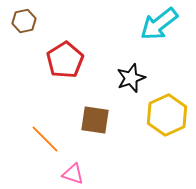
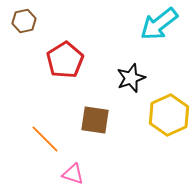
yellow hexagon: moved 2 px right
